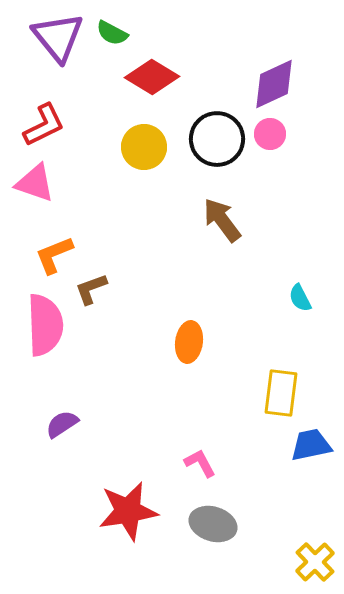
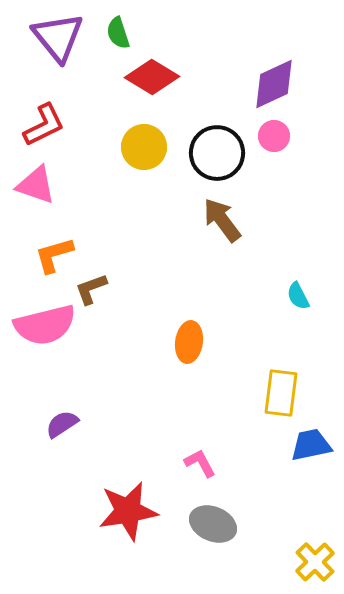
green semicircle: moved 6 px right; rotated 44 degrees clockwise
pink circle: moved 4 px right, 2 px down
black circle: moved 14 px down
pink triangle: moved 1 px right, 2 px down
orange L-shape: rotated 6 degrees clockwise
cyan semicircle: moved 2 px left, 2 px up
pink semicircle: rotated 78 degrees clockwise
gray ellipse: rotated 6 degrees clockwise
